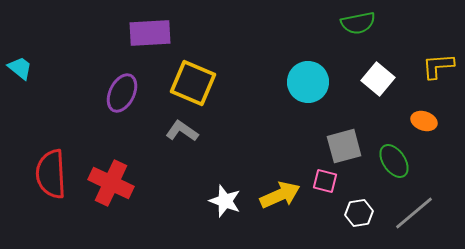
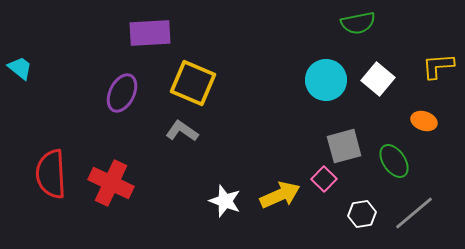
cyan circle: moved 18 px right, 2 px up
pink square: moved 1 px left, 2 px up; rotated 30 degrees clockwise
white hexagon: moved 3 px right, 1 px down
